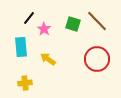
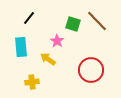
pink star: moved 13 px right, 12 px down
red circle: moved 6 px left, 11 px down
yellow cross: moved 7 px right, 1 px up
